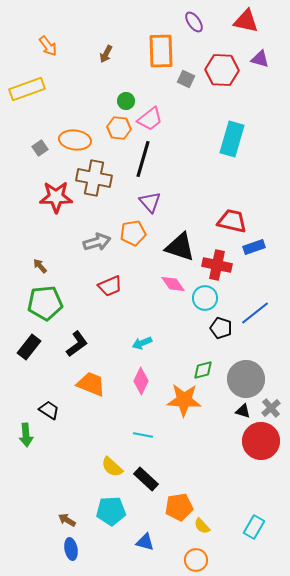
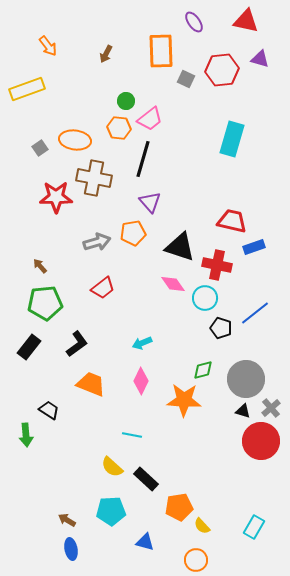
red hexagon at (222, 70): rotated 8 degrees counterclockwise
red trapezoid at (110, 286): moved 7 px left, 2 px down; rotated 15 degrees counterclockwise
cyan line at (143, 435): moved 11 px left
